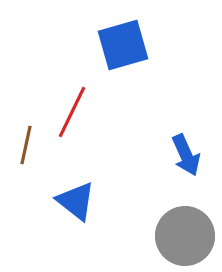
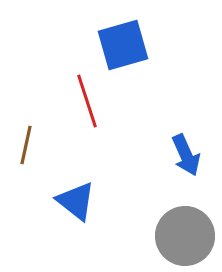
red line: moved 15 px right, 11 px up; rotated 44 degrees counterclockwise
